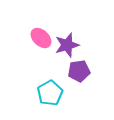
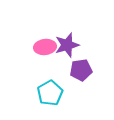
pink ellipse: moved 4 px right, 9 px down; rotated 50 degrees counterclockwise
purple pentagon: moved 2 px right, 1 px up
